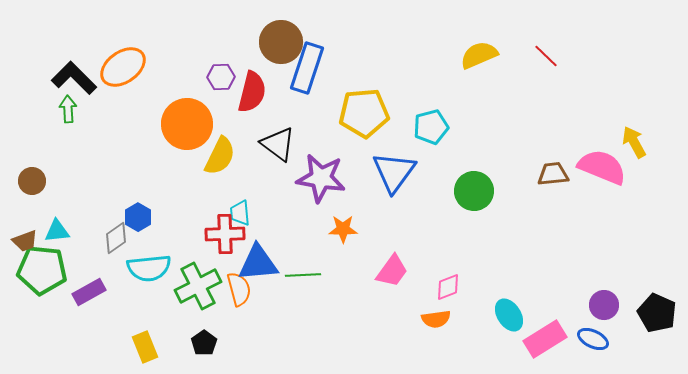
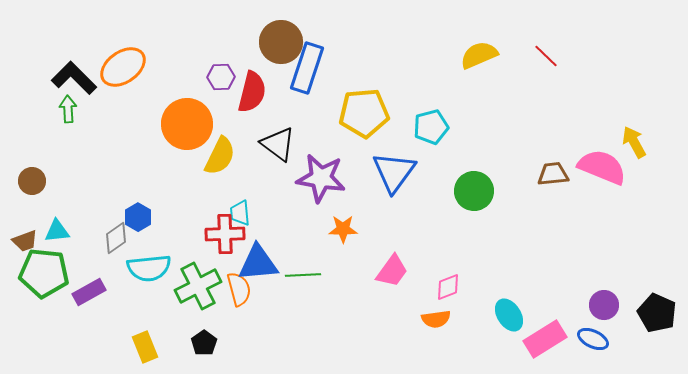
green pentagon at (42, 270): moved 2 px right, 3 px down
